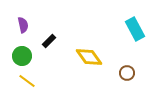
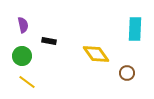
cyan rectangle: rotated 30 degrees clockwise
black rectangle: rotated 56 degrees clockwise
yellow diamond: moved 7 px right, 3 px up
yellow line: moved 1 px down
